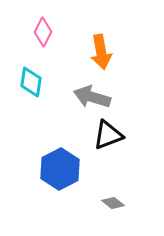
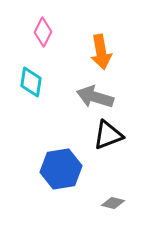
gray arrow: moved 3 px right
blue hexagon: moved 1 px right; rotated 18 degrees clockwise
gray diamond: rotated 25 degrees counterclockwise
